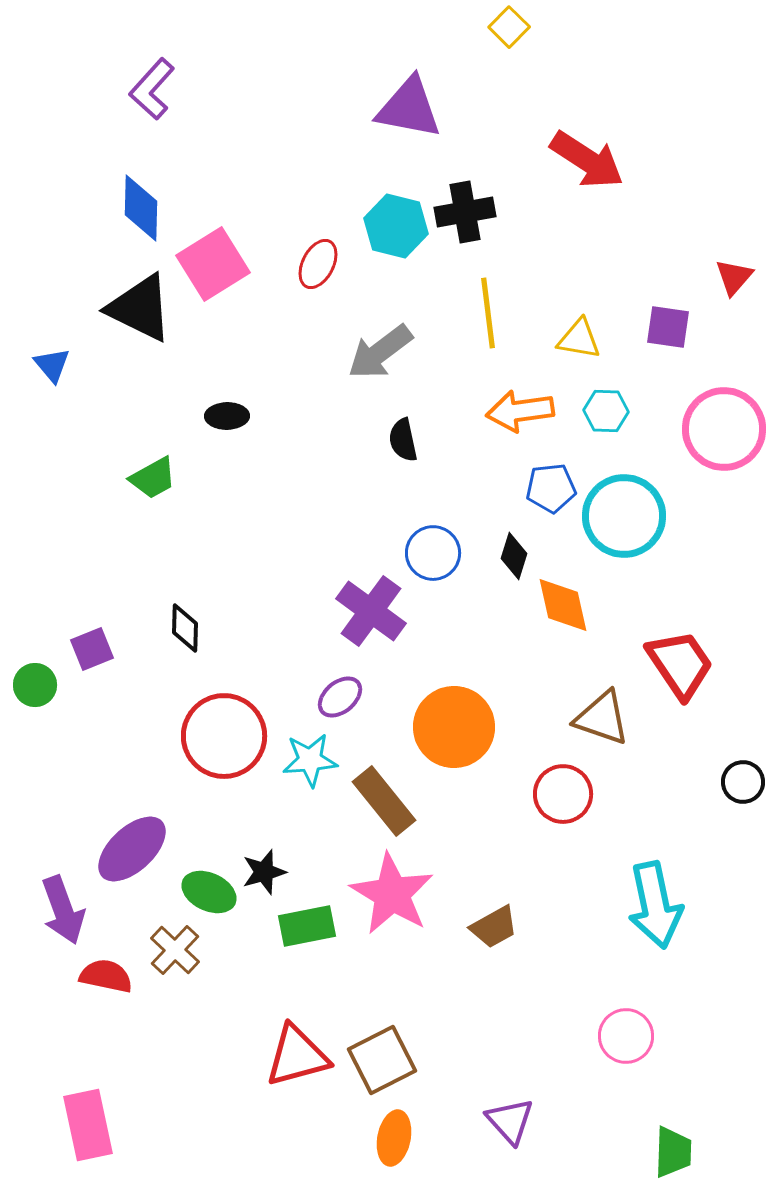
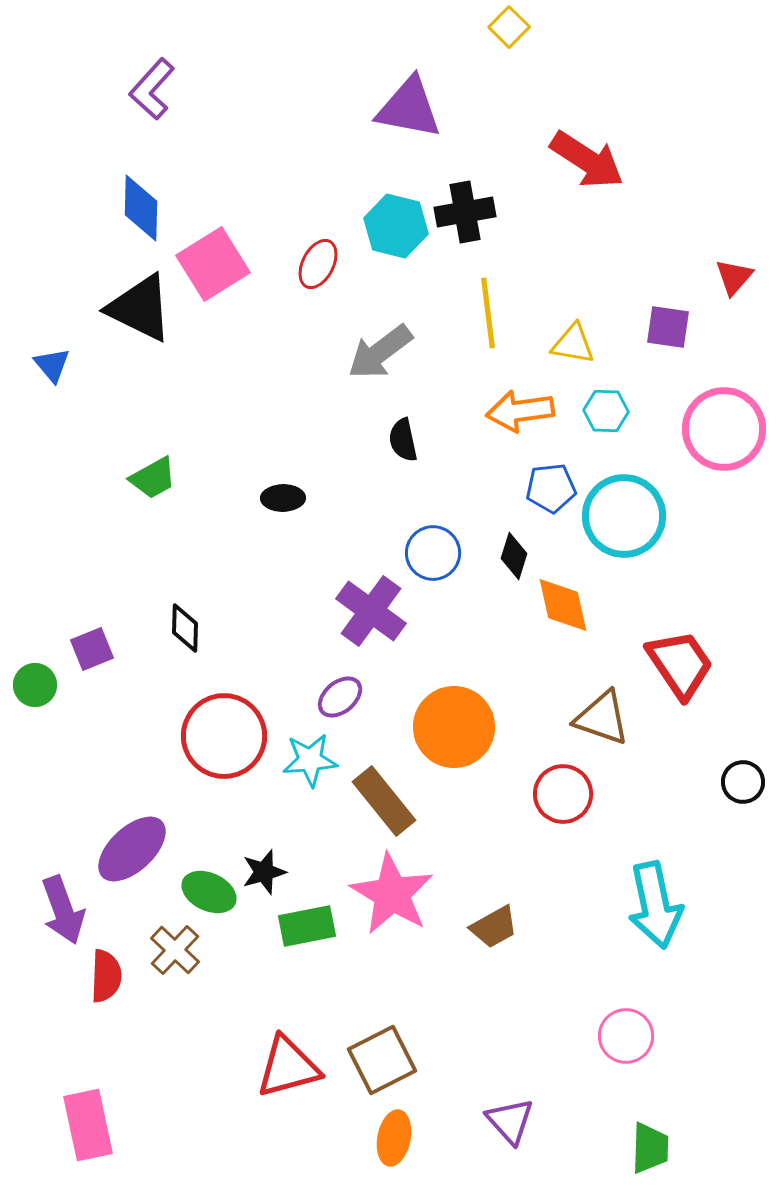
yellow triangle at (579, 339): moved 6 px left, 5 px down
black ellipse at (227, 416): moved 56 px right, 82 px down
red semicircle at (106, 976): rotated 80 degrees clockwise
red triangle at (297, 1056): moved 9 px left, 11 px down
green trapezoid at (673, 1152): moved 23 px left, 4 px up
